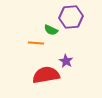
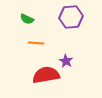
green semicircle: moved 24 px left, 11 px up
